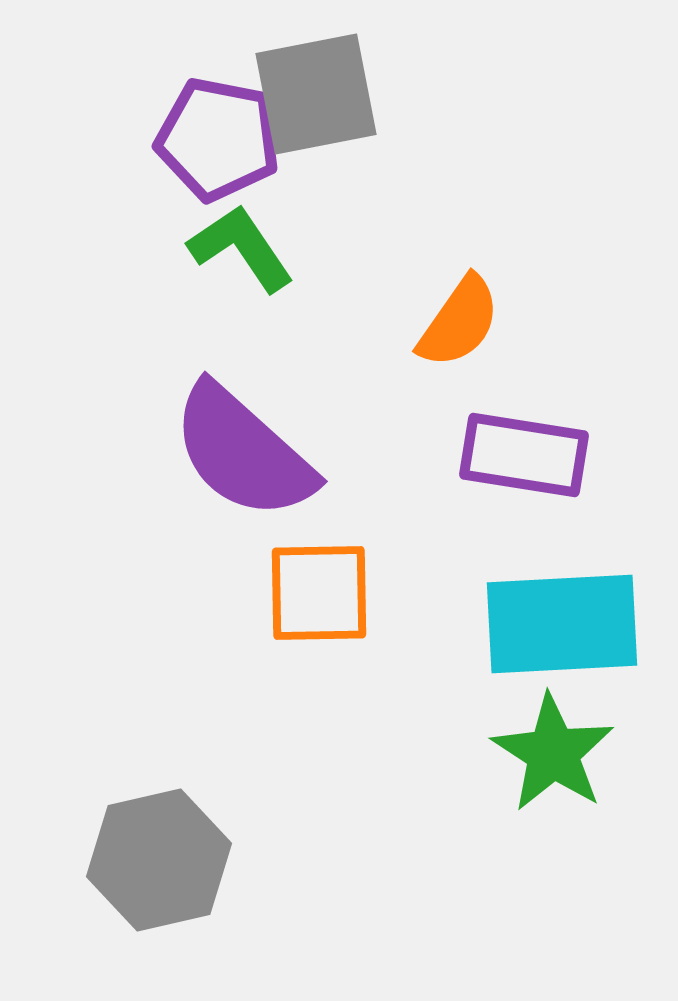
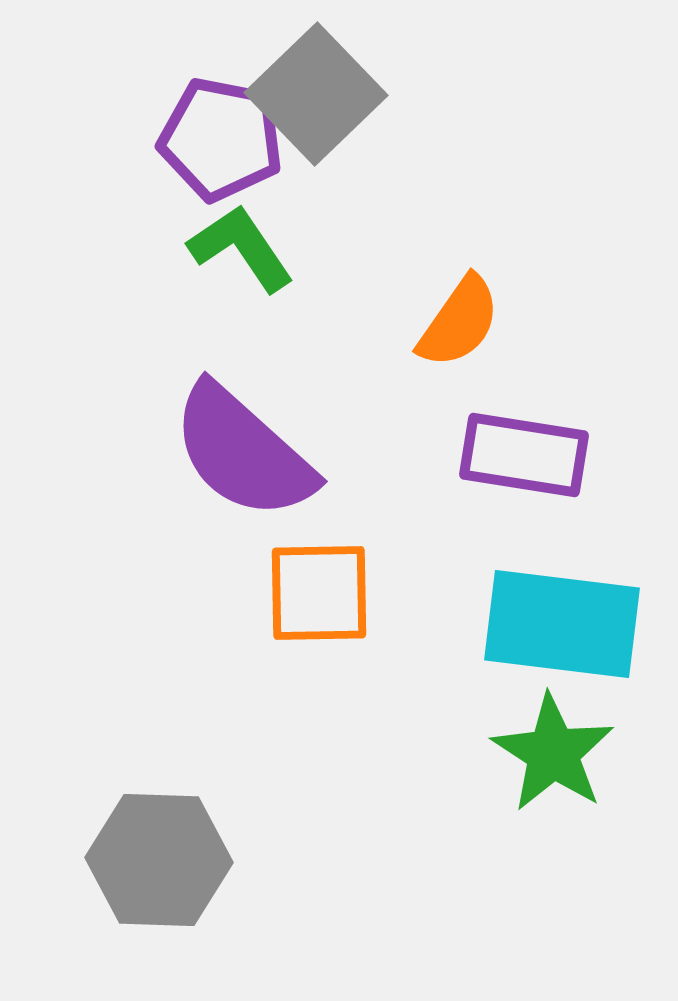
gray square: rotated 33 degrees counterclockwise
purple pentagon: moved 3 px right
cyan rectangle: rotated 10 degrees clockwise
gray hexagon: rotated 15 degrees clockwise
